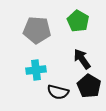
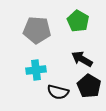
black arrow: rotated 25 degrees counterclockwise
